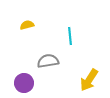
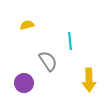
cyan line: moved 5 px down
gray semicircle: rotated 65 degrees clockwise
yellow arrow: rotated 35 degrees counterclockwise
